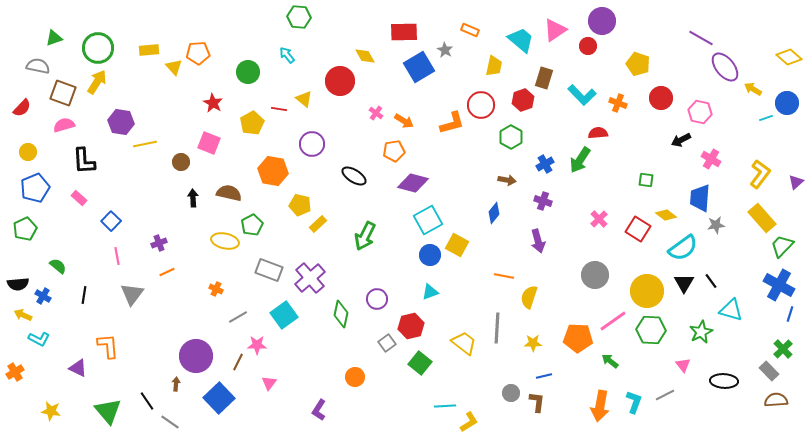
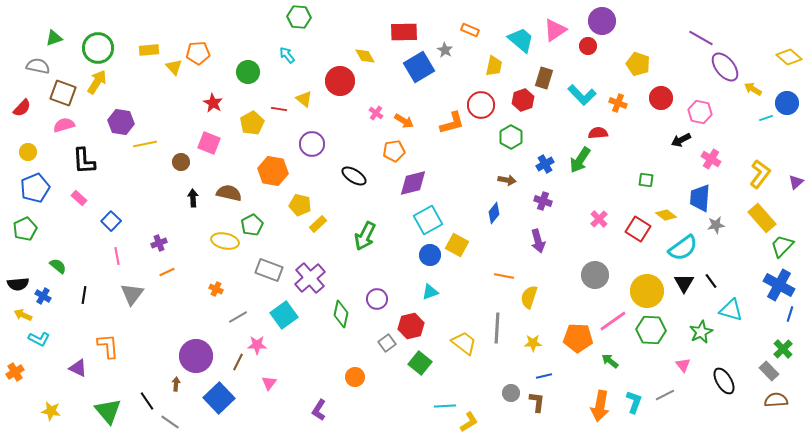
purple diamond at (413, 183): rotated 28 degrees counterclockwise
black ellipse at (724, 381): rotated 56 degrees clockwise
